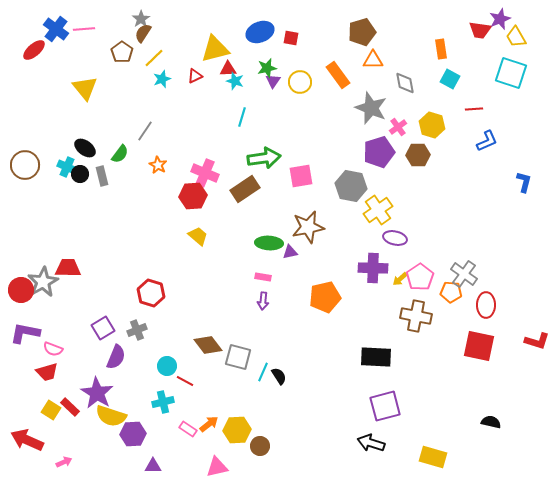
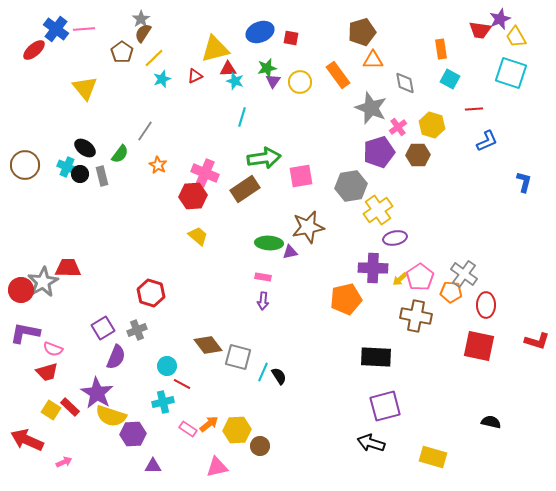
gray hexagon at (351, 186): rotated 20 degrees counterclockwise
purple ellipse at (395, 238): rotated 25 degrees counterclockwise
orange pentagon at (325, 297): moved 21 px right, 2 px down
red line at (185, 381): moved 3 px left, 3 px down
